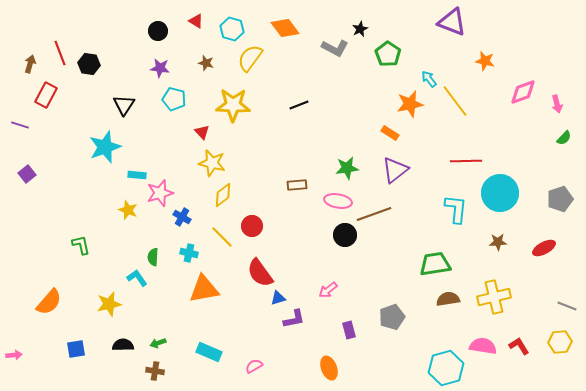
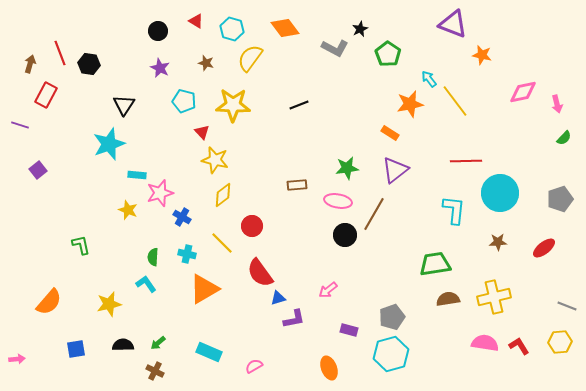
purple triangle at (452, 22): moved 1 px right, 2 px down
orange star at (485, 61): moved 3 px left, 6 px up
purple star at (160, 68): rotated 18 degrees clockwise
pink diamond at (523, 92): rotated 8 degrees clockwise
cyan pentagon at (174, 99): moved 10 px right, 2 px down
cyan star at (105, 147): moved 4 px right, 3 px up
yellow star at (212, 163): moved 3 px right, 3 px up
purple square at (27, 174): moved 11 px right, 4 px up
cyan L-shape at (456, 209): moved 2 px left, 1 px down
brown line at (374, 214): rotated 40 degrees counterclockwise
yellow line at (222, 237): moved 6 px down
red ellipse at (544, 248): rotated 10 degrees counterclockwise
cyan cross at (189, 253): moved 2 px left, 1 px down
cyan L-shape at (137, 278): moved 9 px right, 6 px down
orange triangle at (204, 289): rotated 20 degrees counterclockwise
purple rectangle at (349, 330): rotated 60 degrees counterclockwise
green arrow at (158, 343): rotated 21 degrees counterclockwise
pink semicircle at (483, 346): moved 2 px right, 3 px up
pink arrow at (14, 355): moved 3 px right, 4 px down
cyan hexagon at (446, 368): moved 55 px left, 14 px up
brown cross at (155, 371): rotated 18 degrees clockwise
